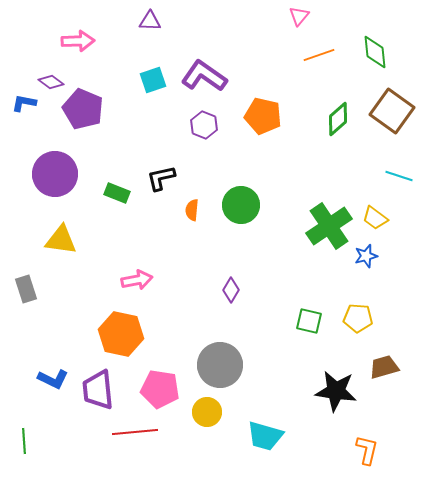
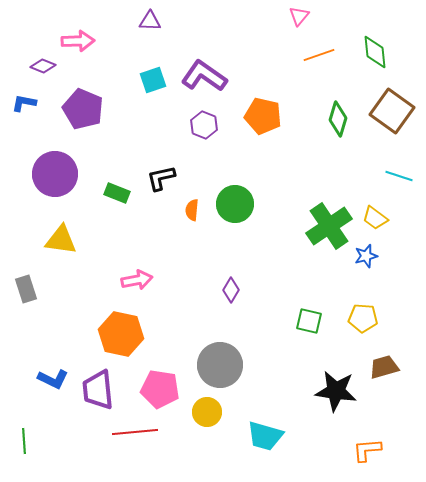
purple diamond at (51, 82): moved 8 px left, 16 px up; rotated 15 degrees counterclockwise
green diamond at (338, 119): rotated 32 degrees counterclockwise
green circle at (241, 205): moved 6 px left, 1 px up
yellow pentagon at (358, 318): moved 5 px right
orange L-shape at (367, 450): rotated 108 degrees counterclockwise
